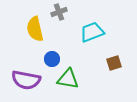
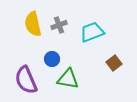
gray cross: moved 13 px down
yellow semicircle: moved 2 px left, 5 px up
brown square: rotated 21 degrees counterclockwise
purple semicircle: rotated 56 degrees clockwise
